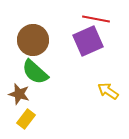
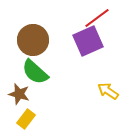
red line: moved 1 px right, 1 px up; rotated 48 degrees counterclockwise
